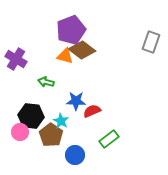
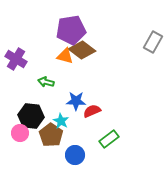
purple pentagon: rotated 12 degrees clockwise
gray rectangle: moved 2 px right; rotated 10 degrees clockwise
pink circle: moved 1 px down
